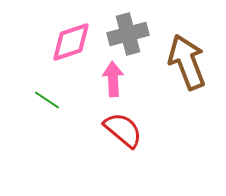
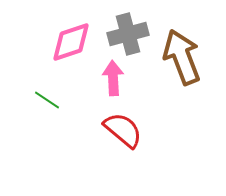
brown arrow: moved 5 px left, 5 px up
pink arrow: moved 1 px up
